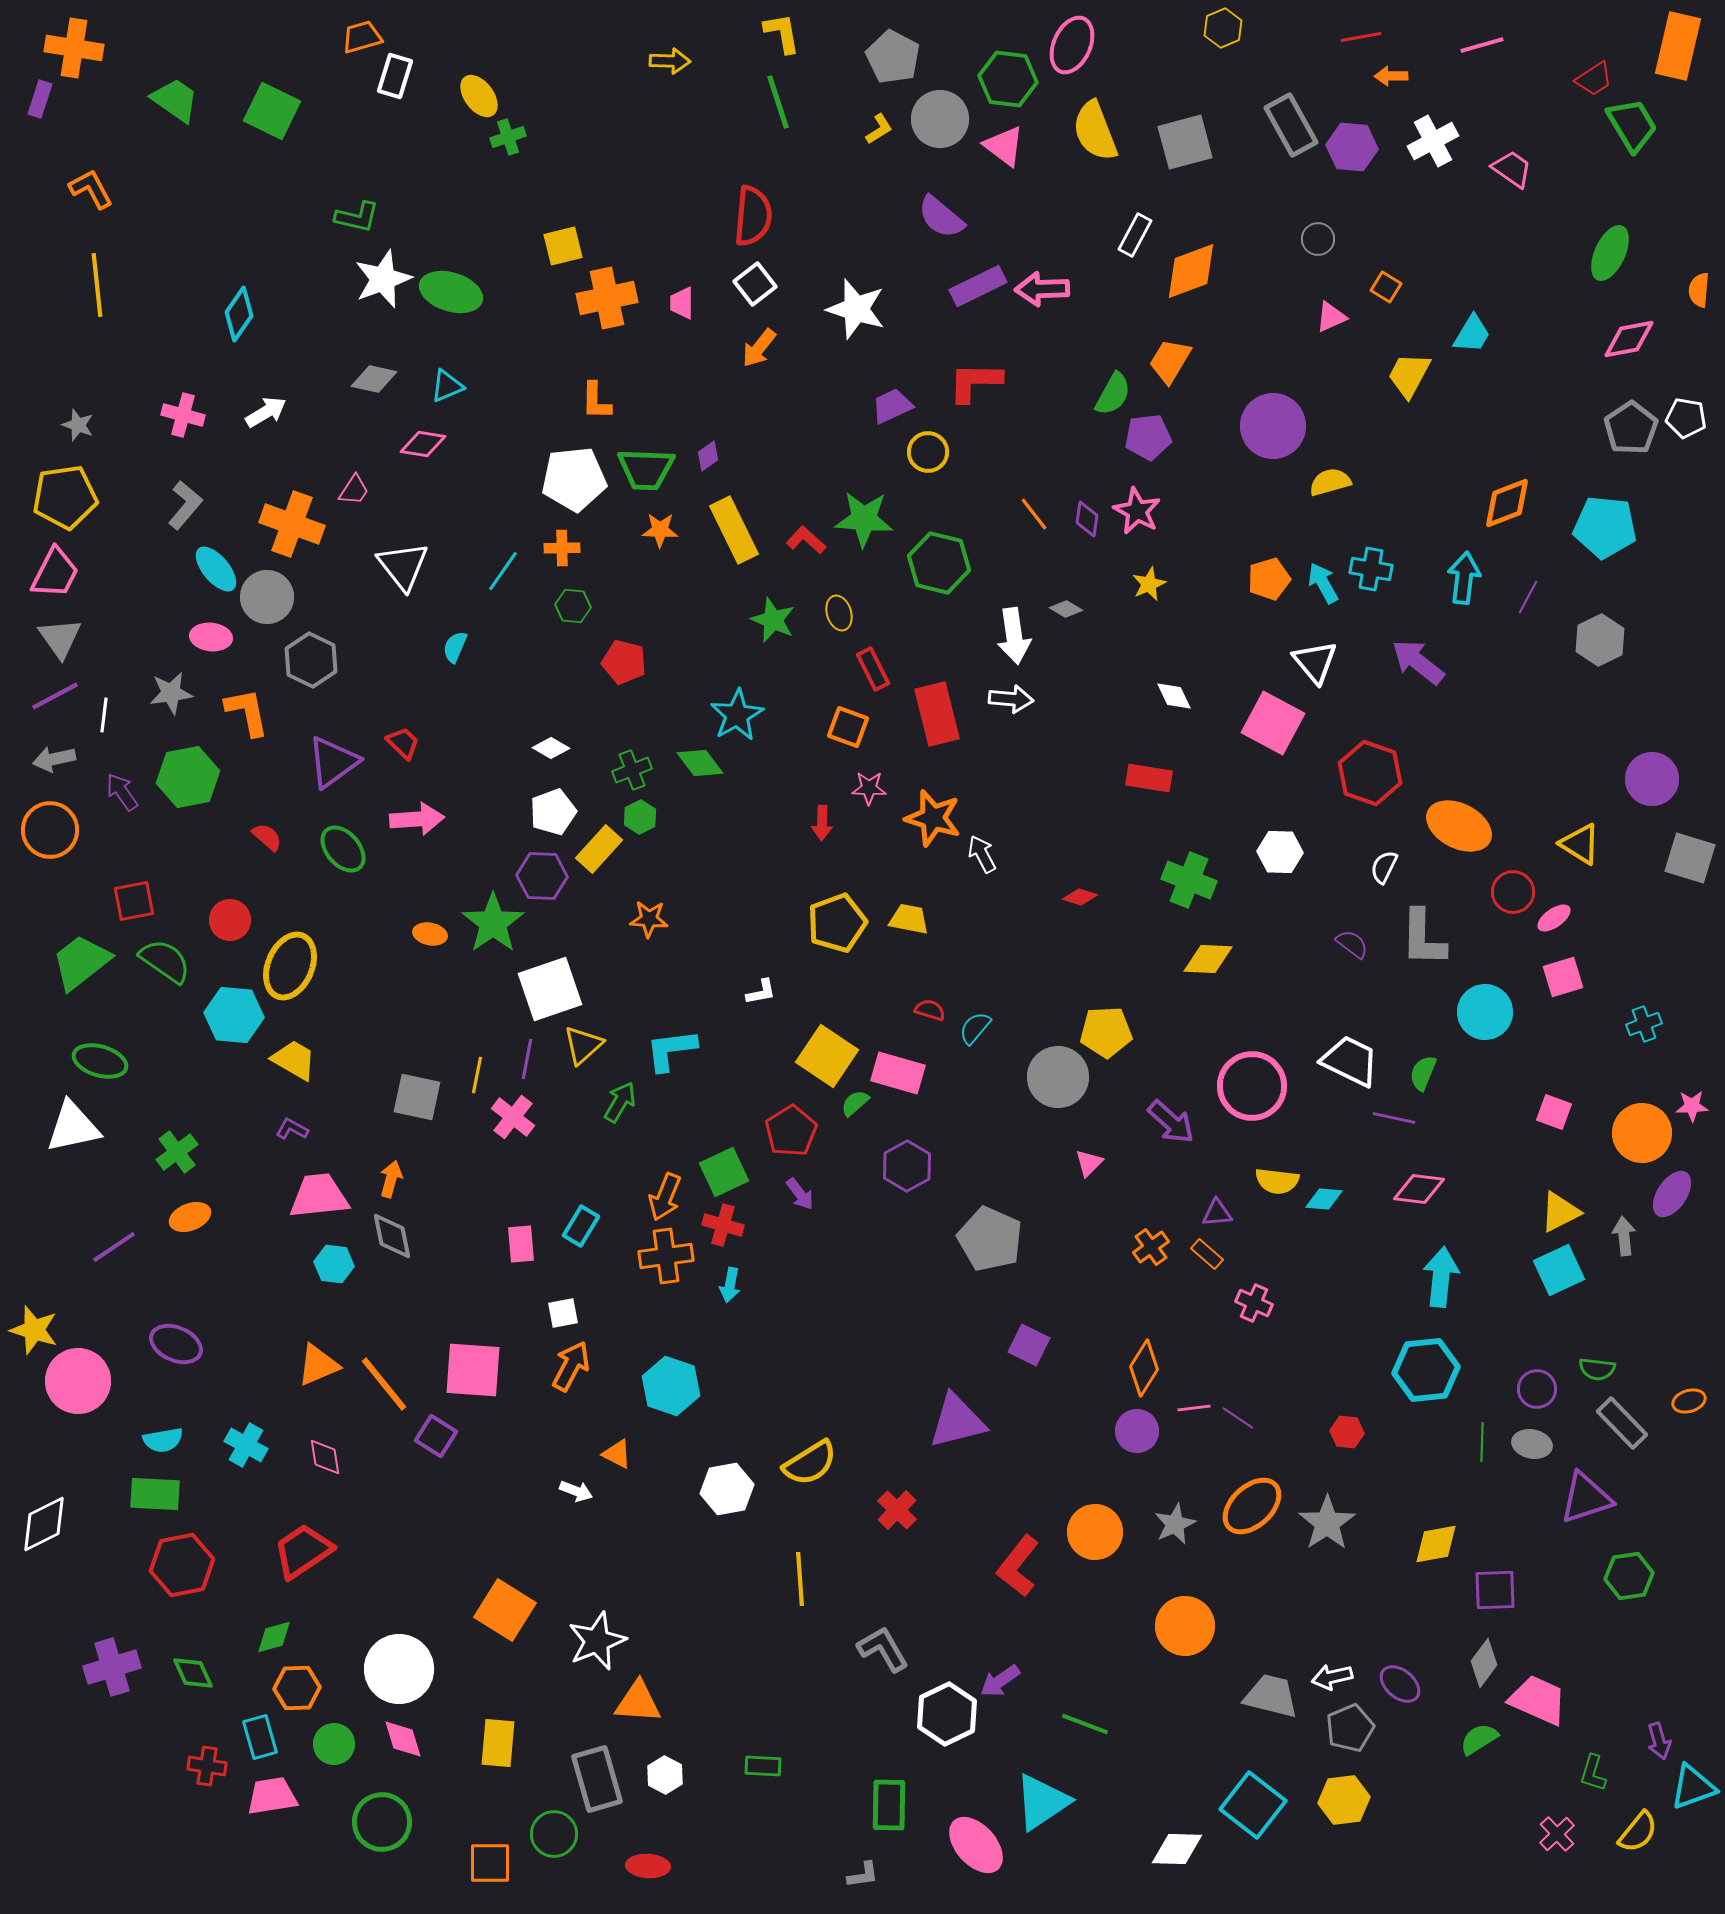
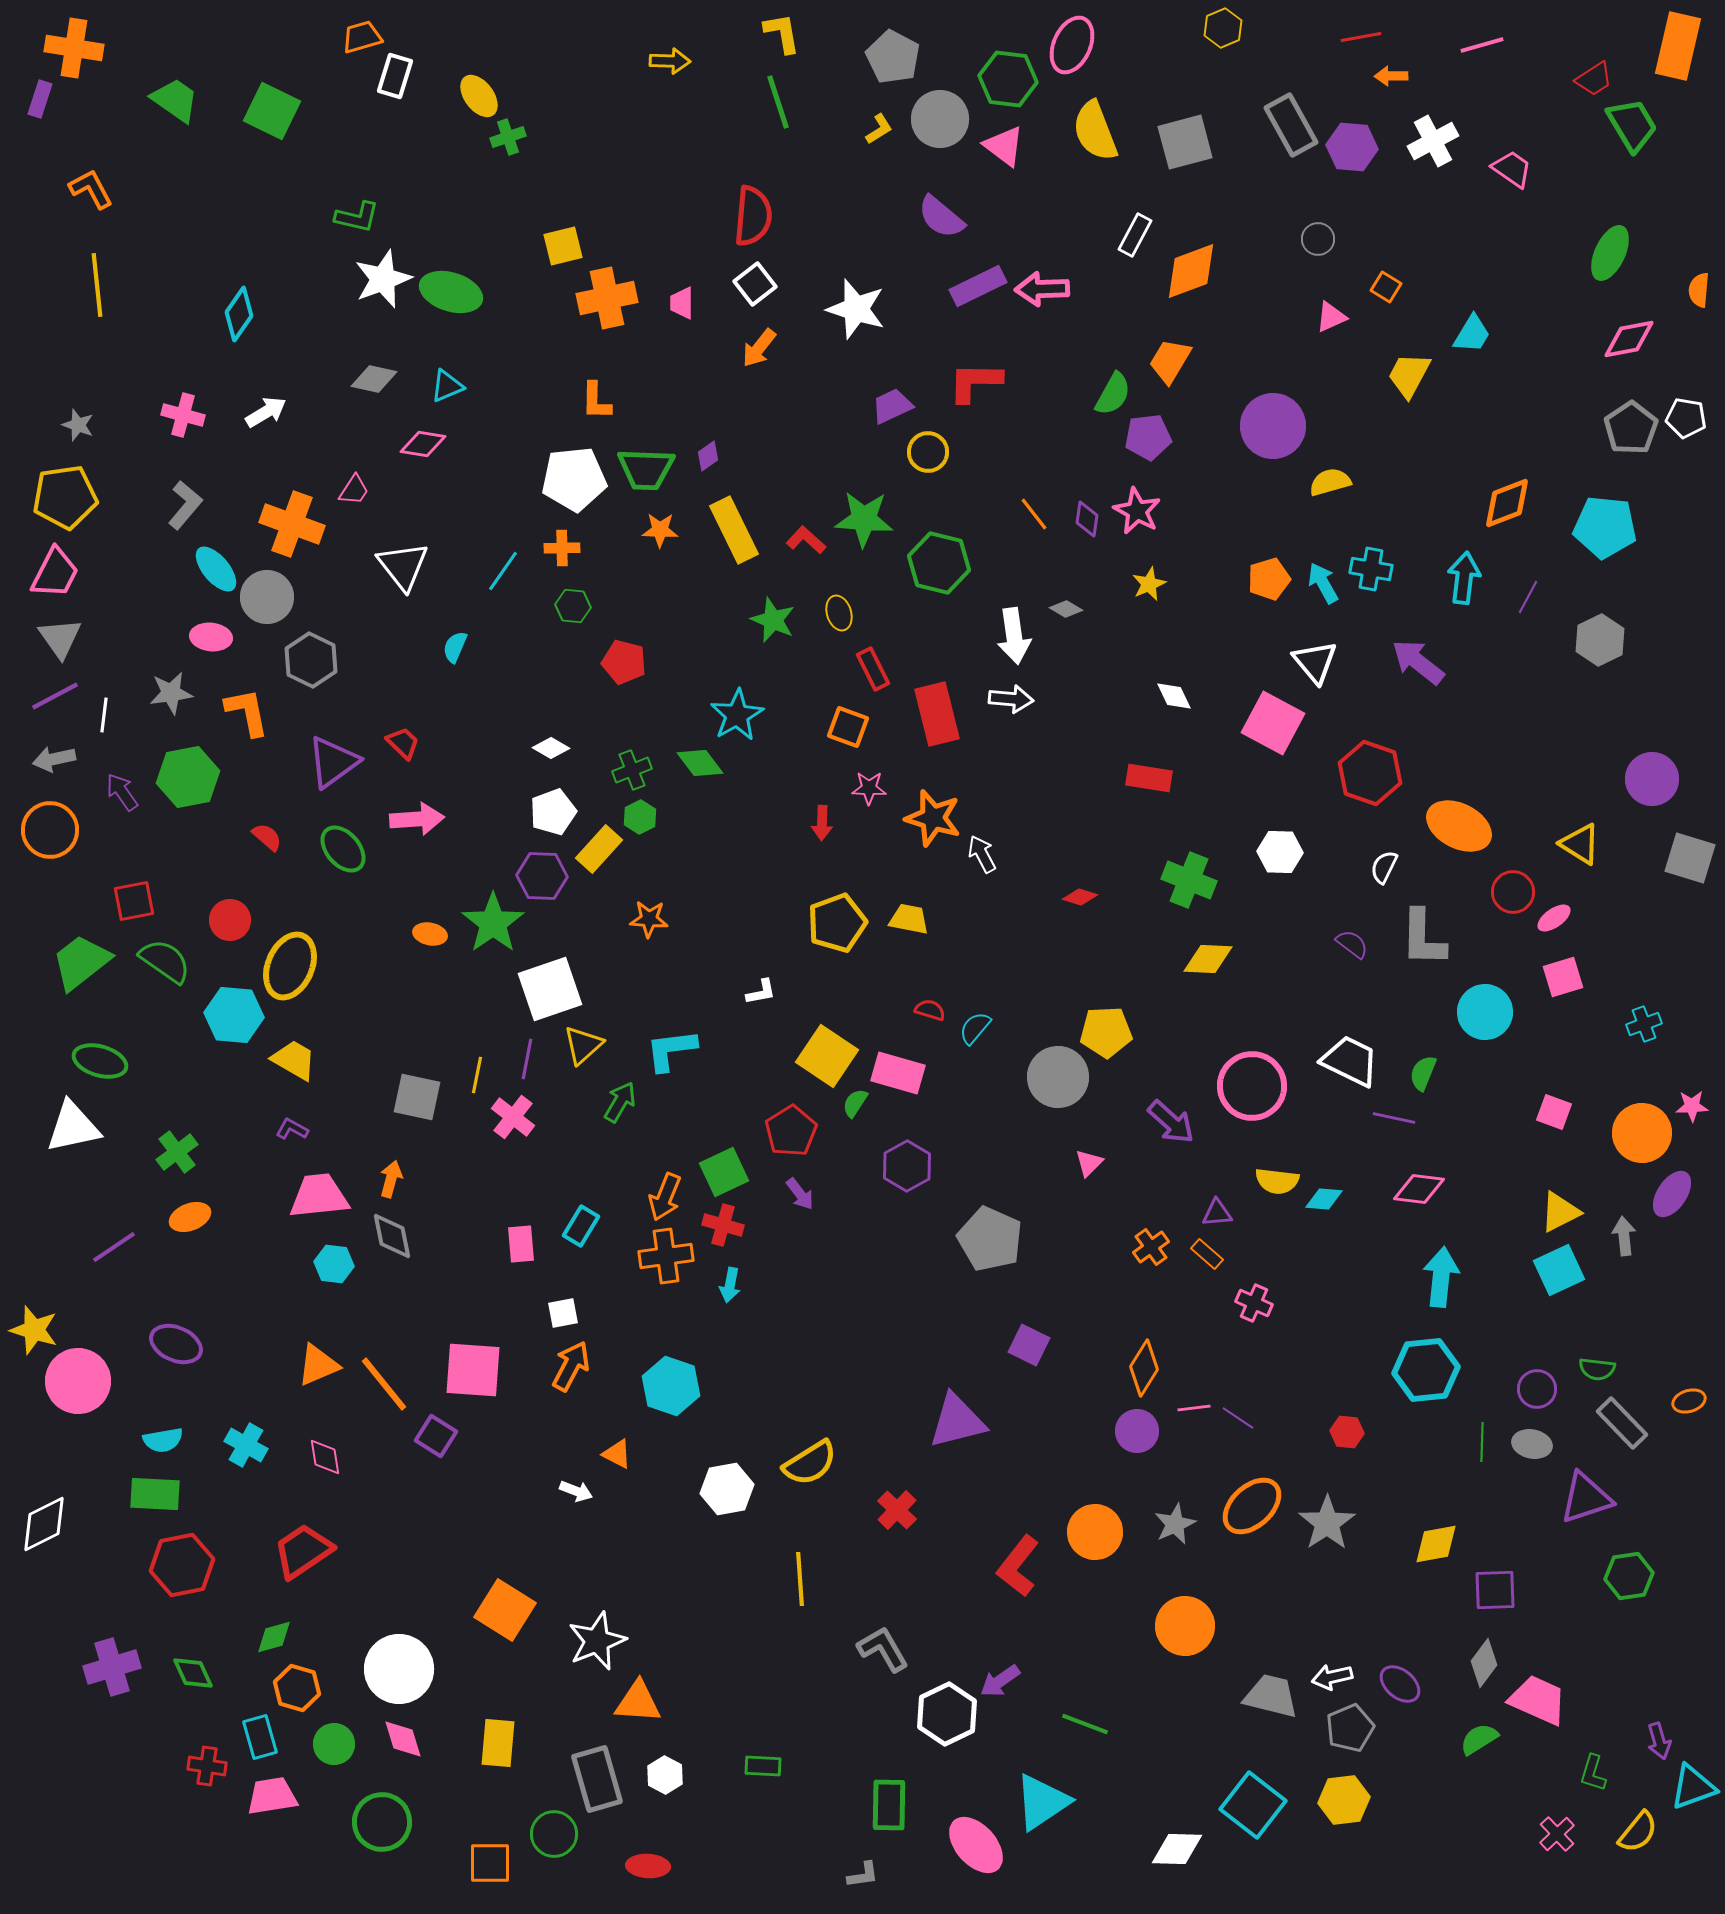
green semicircle at (855, 1103): rotated 16 degrees counterclockwise
orange hexagon at (297, 1688): rotated 18 degrees clockwise
